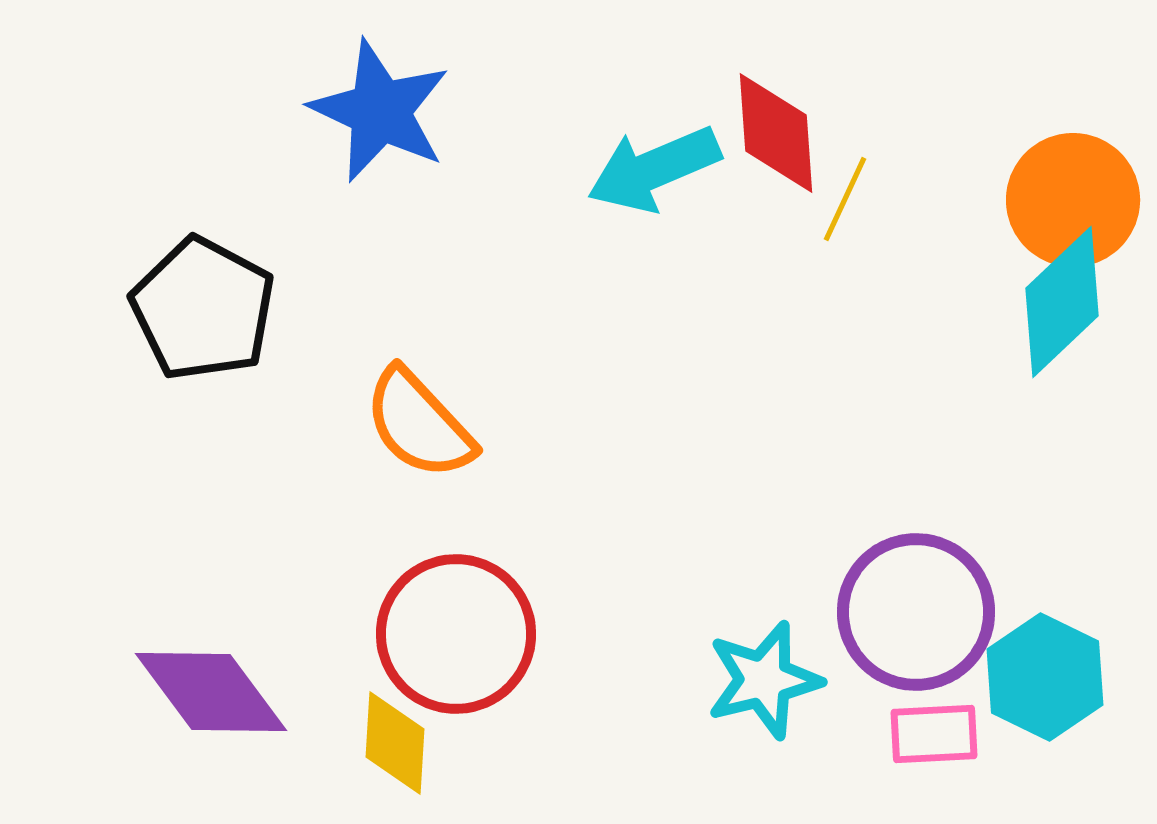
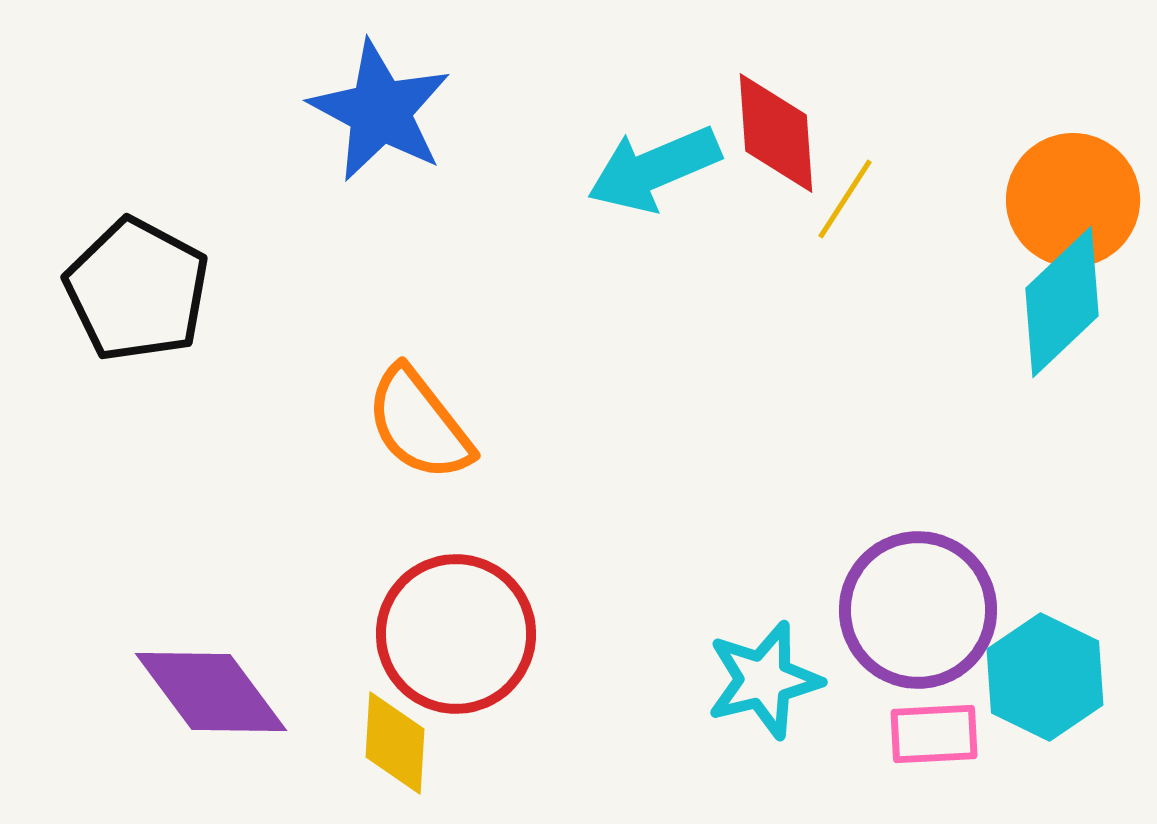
blue star: rotated 3 degrees clockwise
yellow line: rotated 8 degrees clockwise
black pentagon: moved 66 px left, 19 px up
orange semicircle: rotated 5 degrees clockwise
purple circle: moved 2 px right, 2 px up
